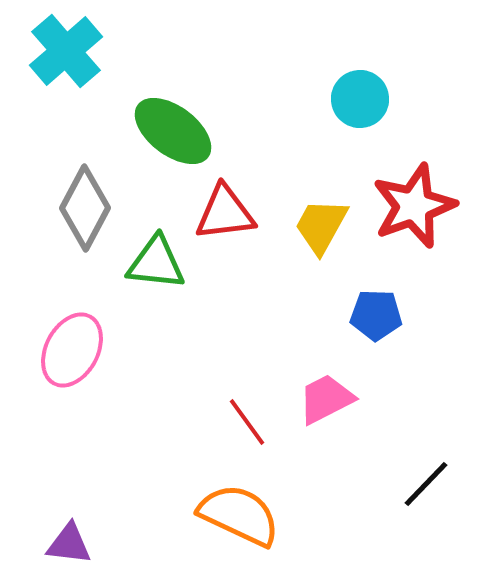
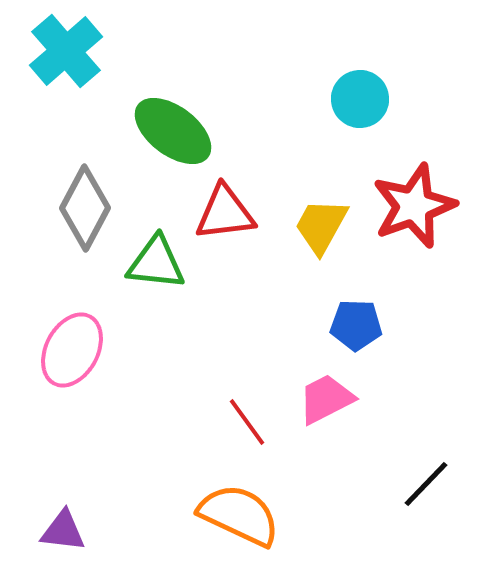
blue pentagon: moved 20 px left, 10 px down
purple triangle: moved 6 px left, 13 px up
